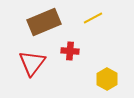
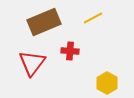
yellow hexagon: moved 4 px down
